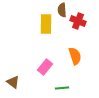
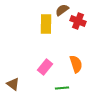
brown semicircle: rotated 56 degrees clockwise
orange semicircle: moved 1 px right, 8 px down
brown triangle: moved 2 px down
